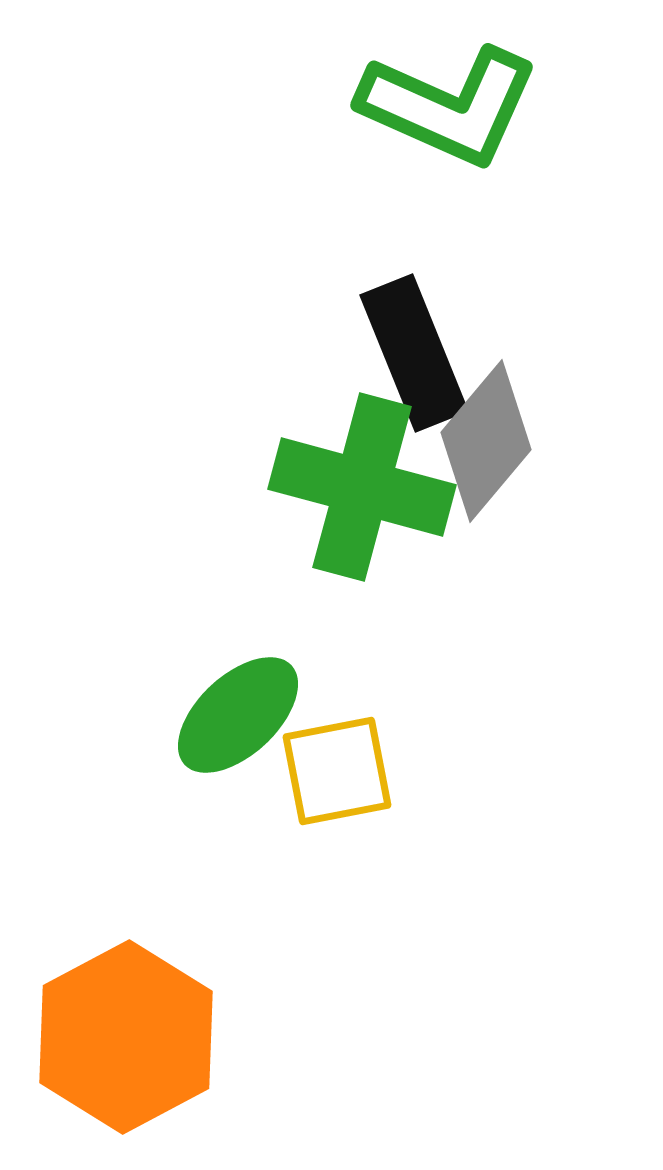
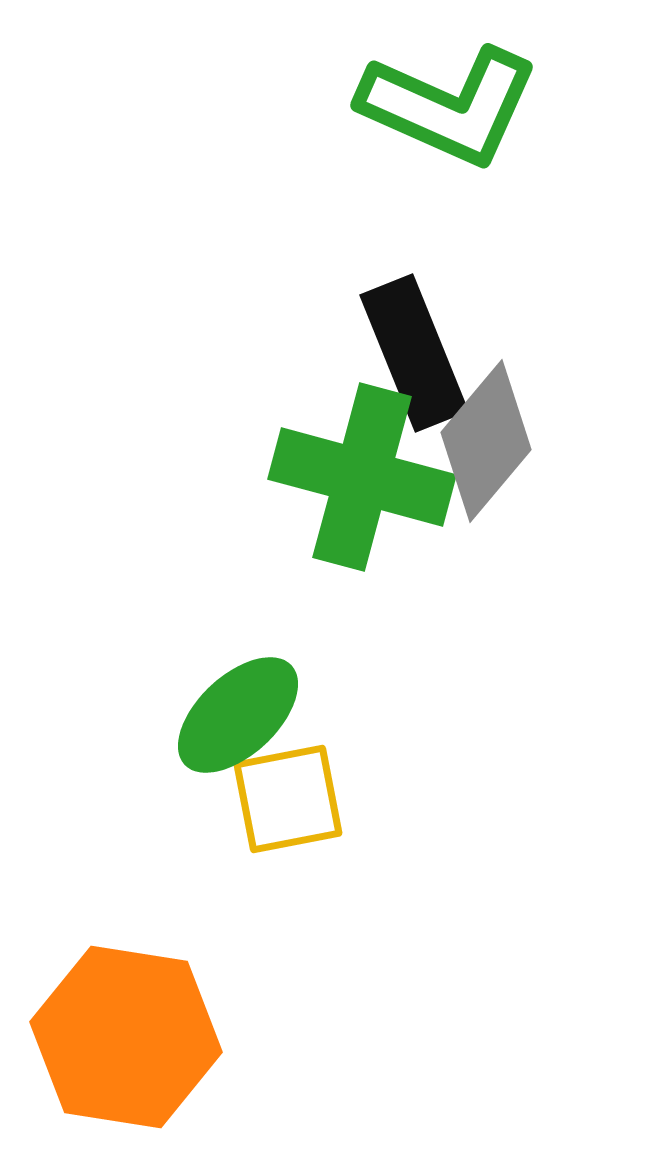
green cross: moved 10 px up
yellow square: moved 49 px left, 28 px down
orange hexagon: rotated 23 degrees counterclockwise
